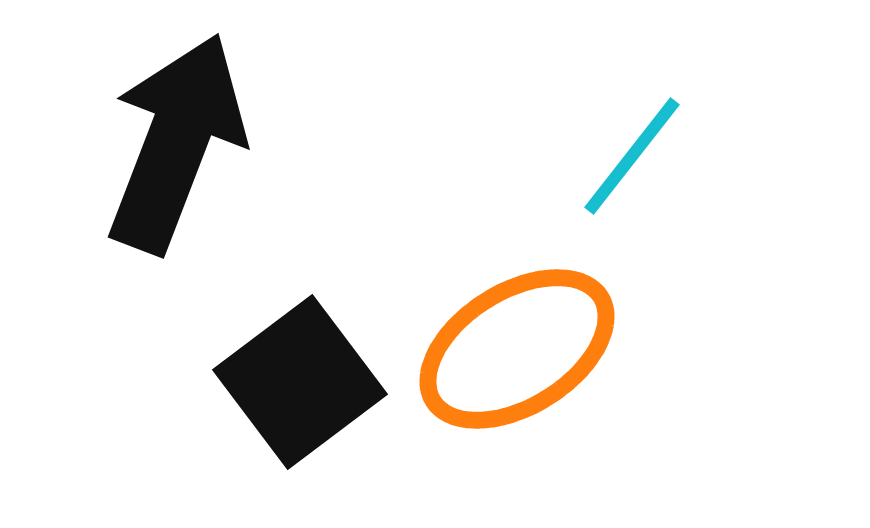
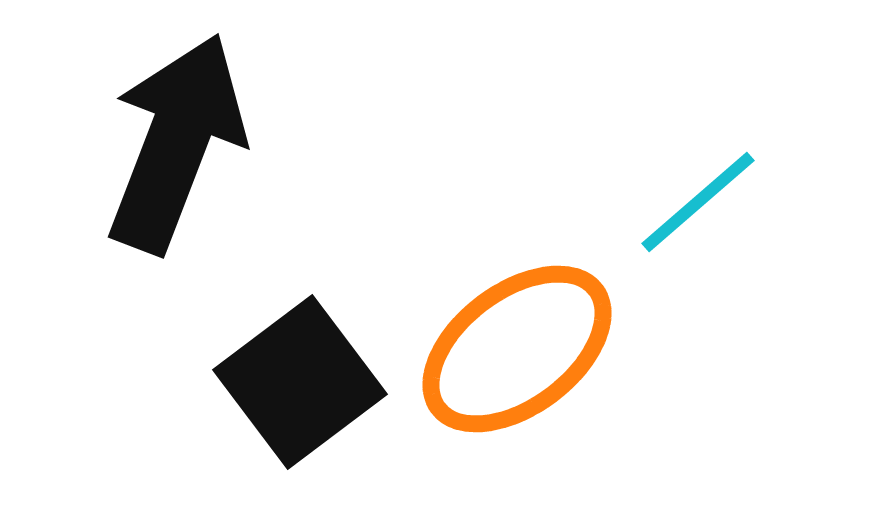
cyan line: moved 66 px right, 46 px down; rotated 11 degrees clockwise
orange ellipse: rotated 5 degrees counterclockwise
